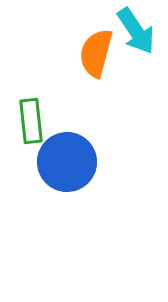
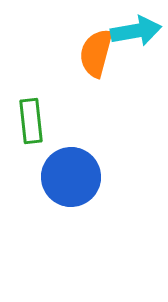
cyan arrow: rotated 66 degrees counterclockwise
blue circle: moved 4 px right, 15 px down
